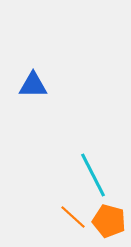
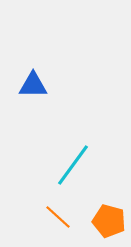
cyan line: moved 20 px left, 10 px up; rotated 63 degrees clockwise
orange line: moved 15 px left
